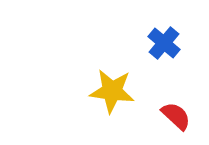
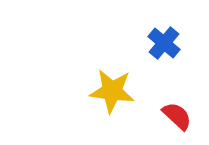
red semicircle: moved 1 px right
